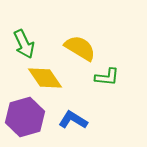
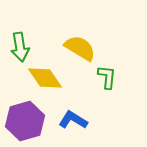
green arrow: moved 4 px left, 3 px down; rotated 16 degrees clockwise
green L-shape: rotated 90 degrees counterclockwise
purple hexagon: moved 4 px down
